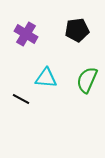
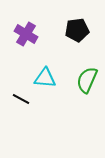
cyan triangle: moved 1 px left
